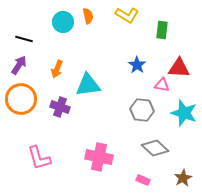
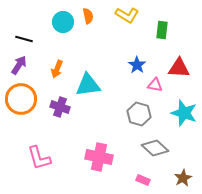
pink triangle: moved 7 px left
gray hexagon: moved 3 px left, 4 px down; rotated 10 degrees clockwise
